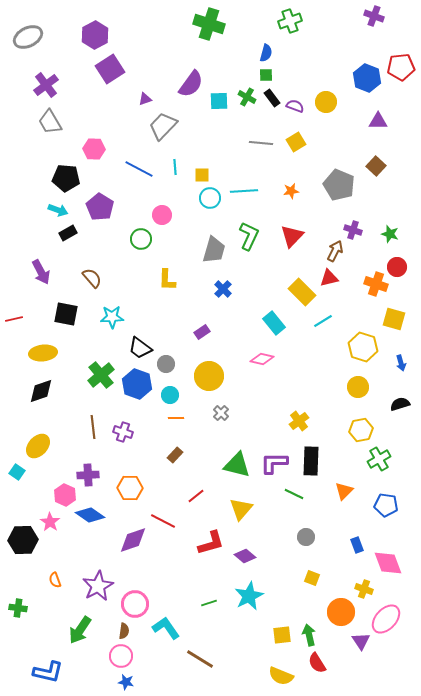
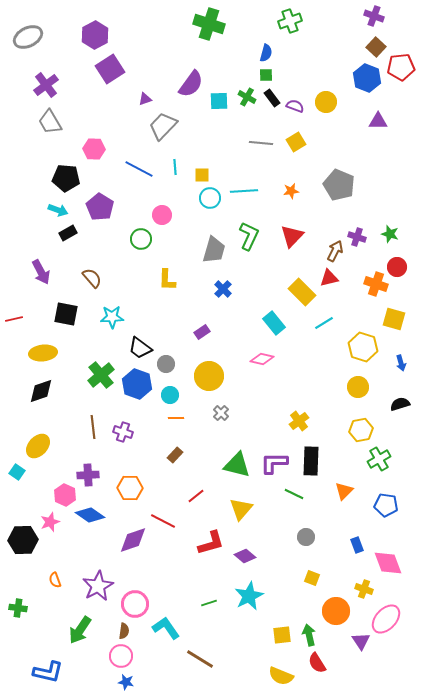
brown square at (376, 166): moved 119 px up
purple cross at (353, 230): moved 4 px right, 7 px down
cyan line at (323, 321): moved 1 px right, 2 px down
pink star at (50, 522): rotated 18 degrees clockwise
orange circle at (341, 612): moved 5 px left, 1 px up
